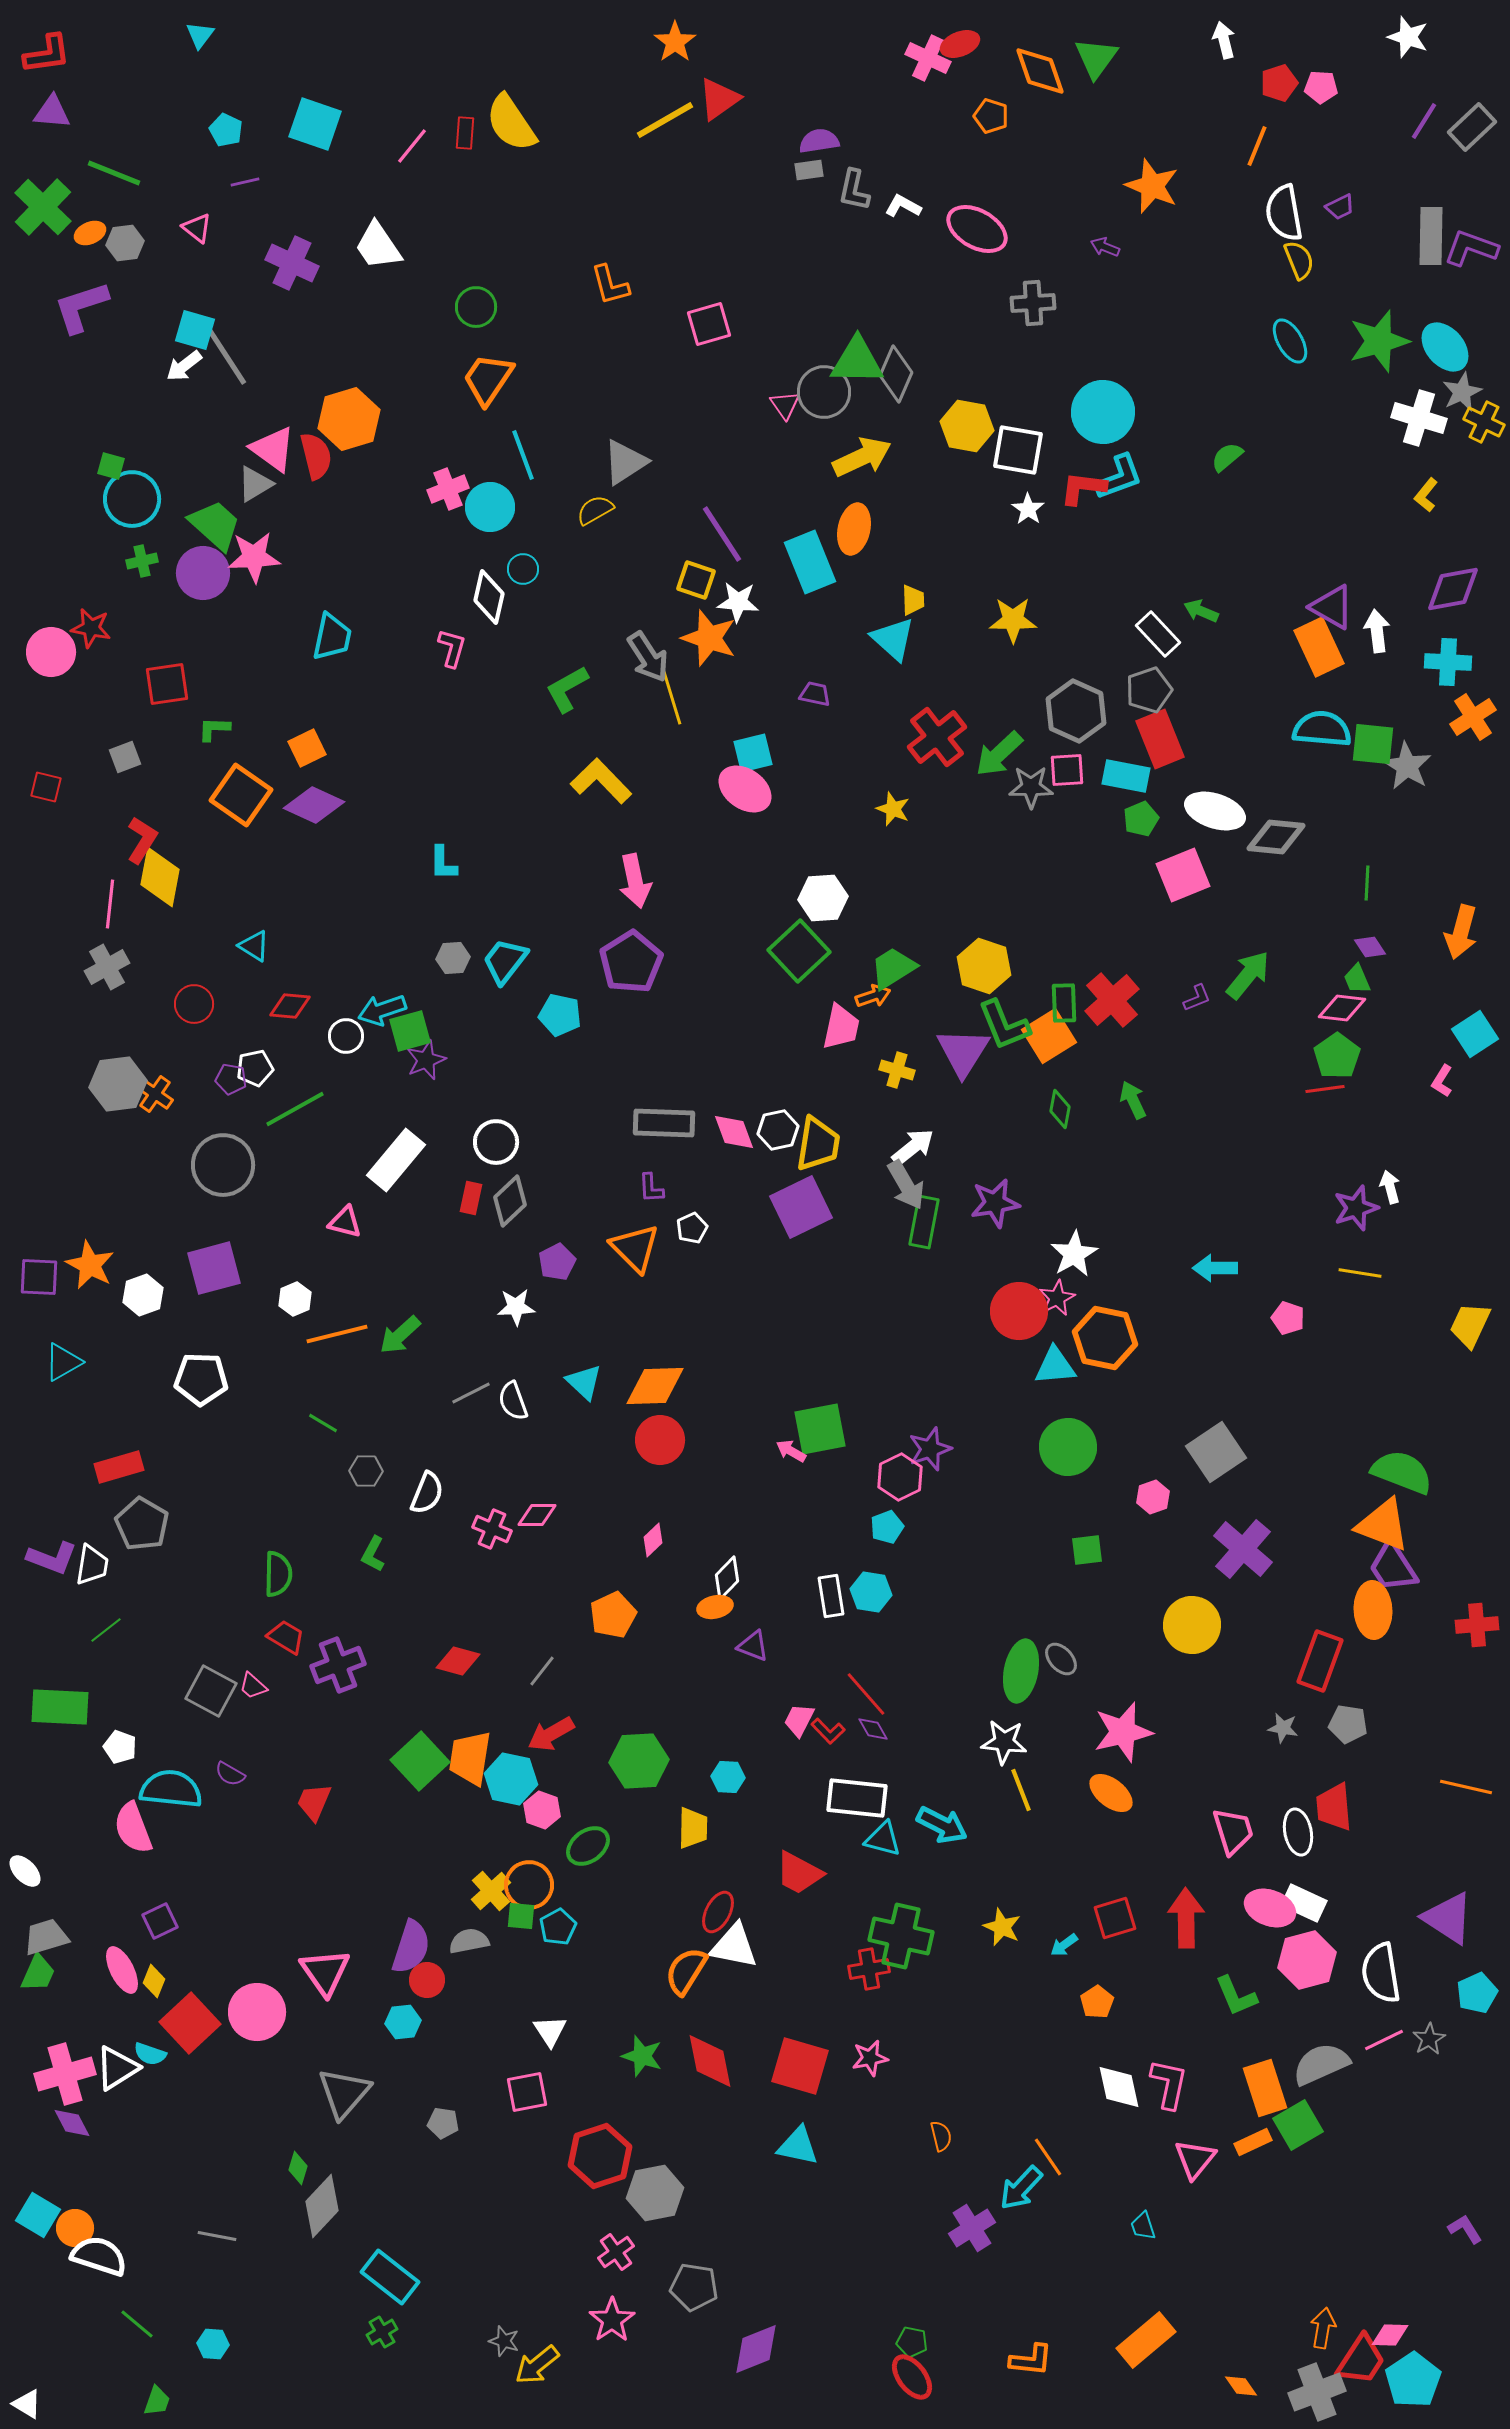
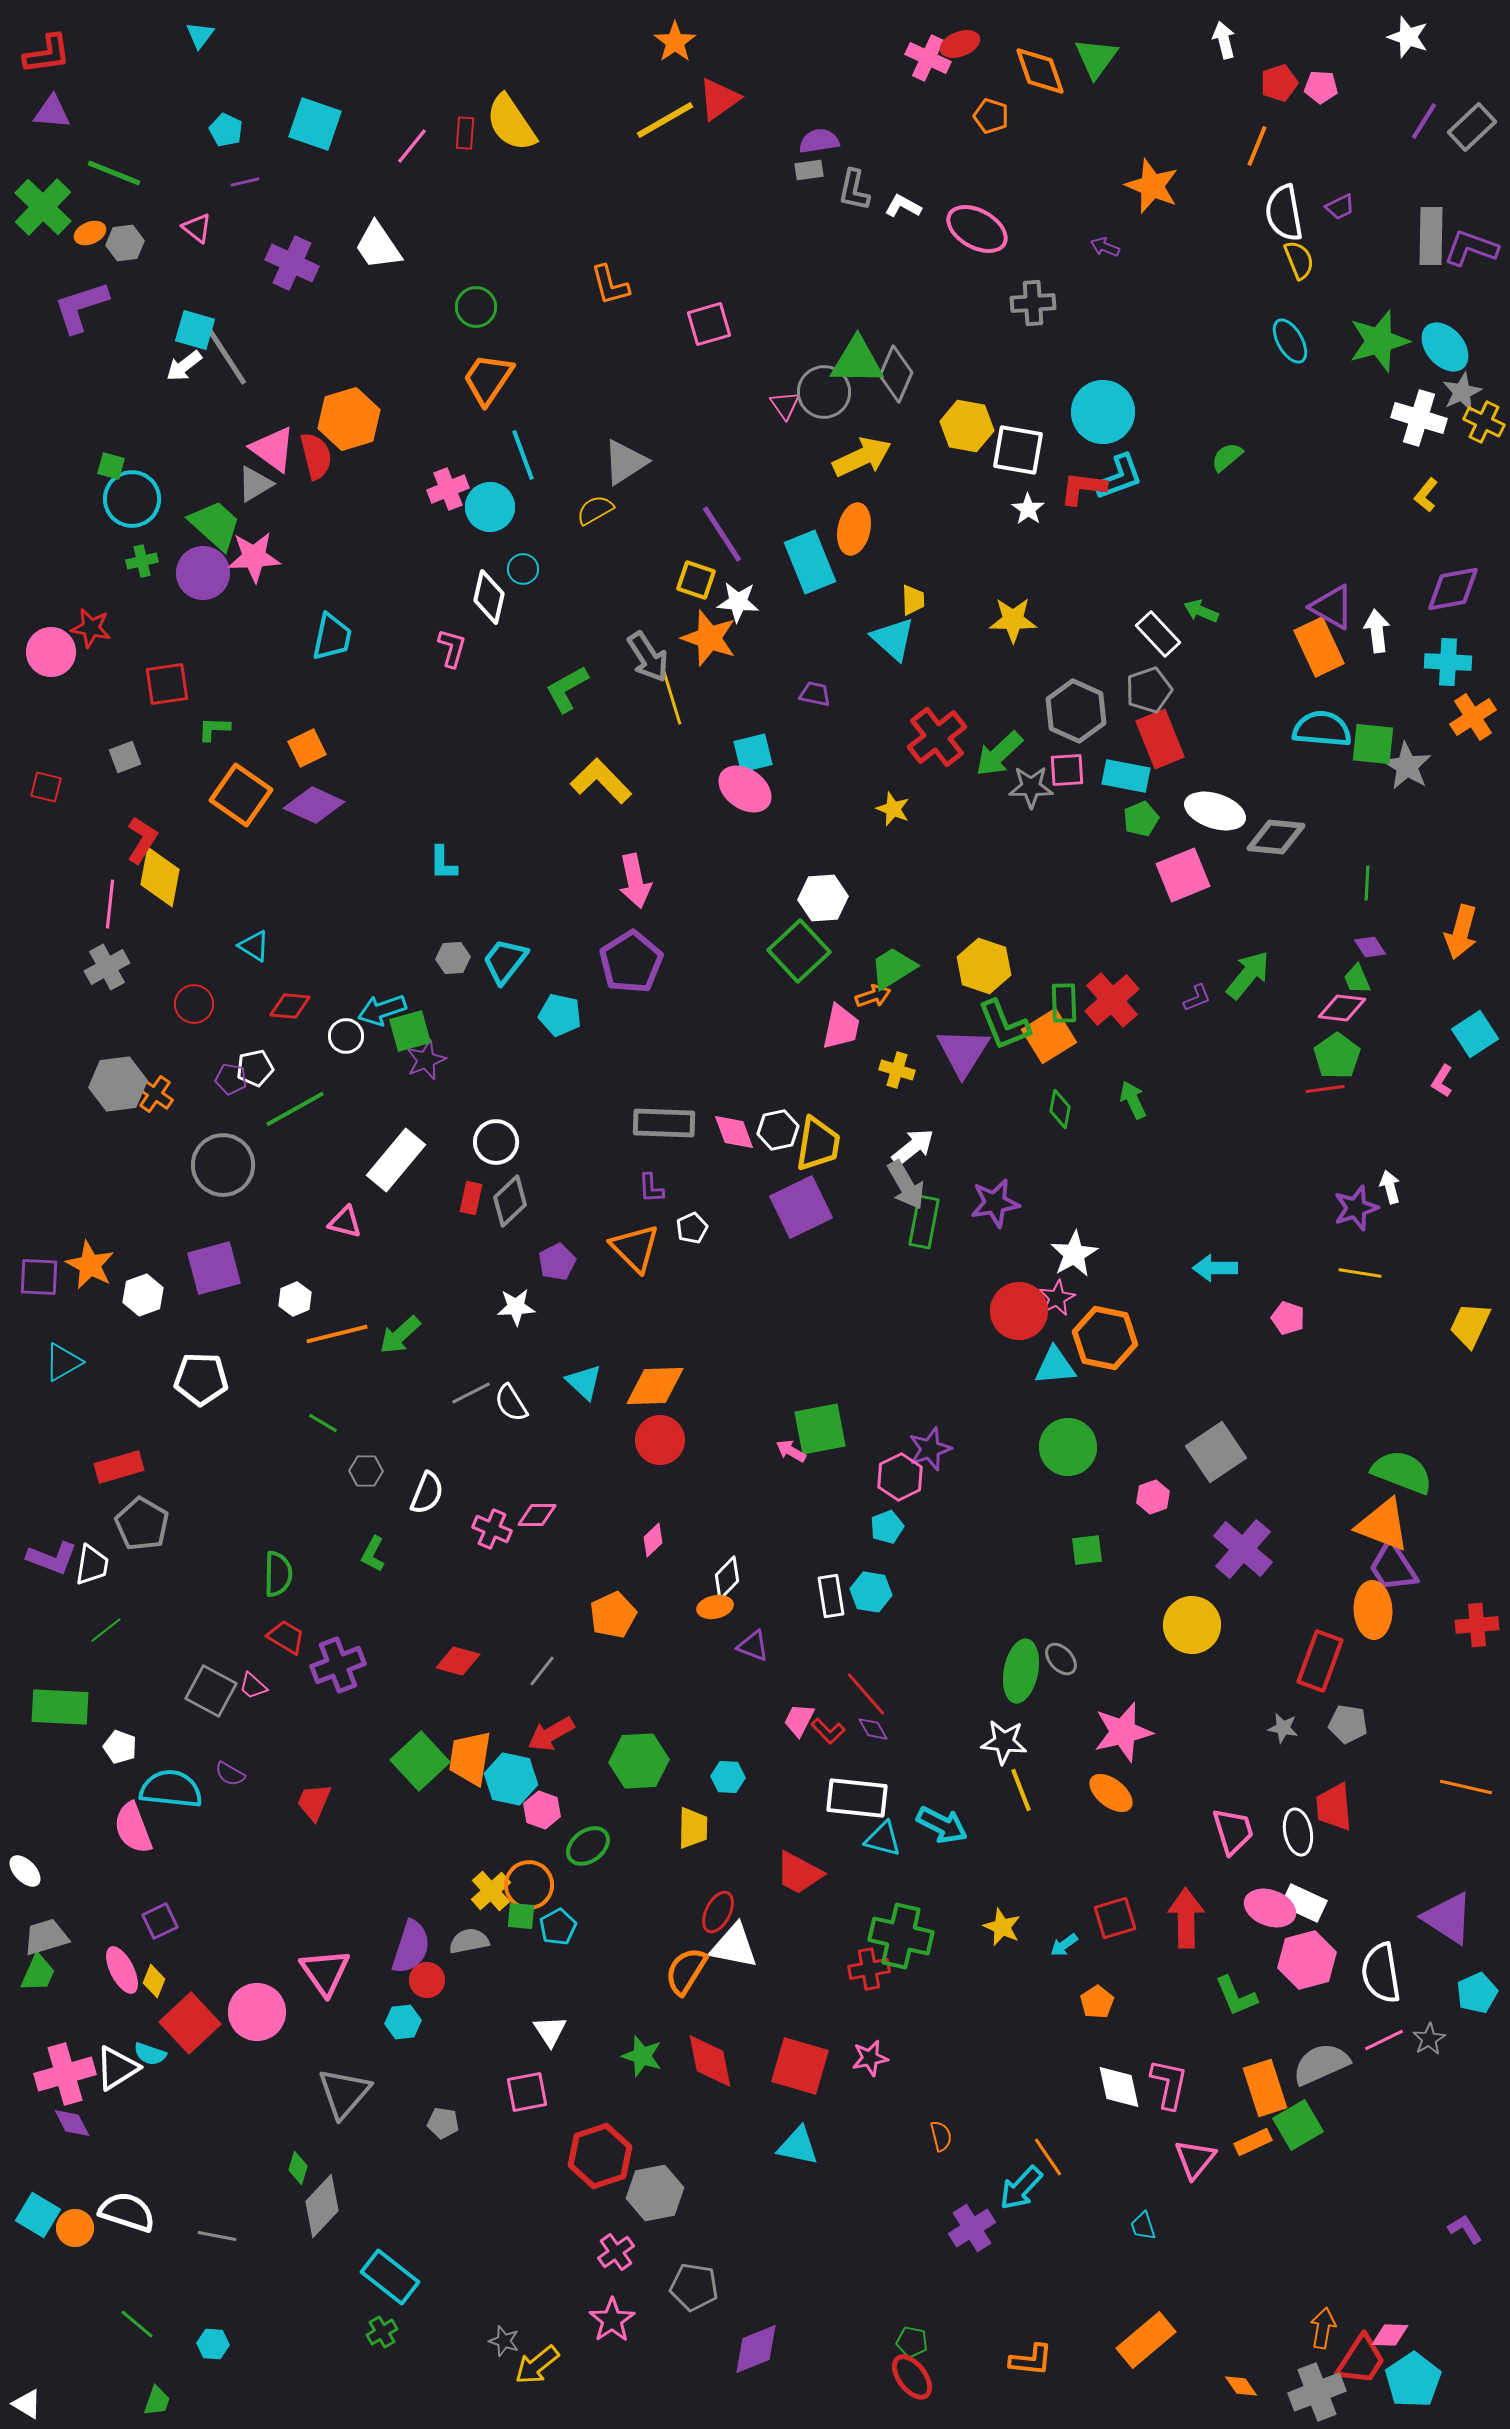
white semicircle at (513, 1401): moved 2 px left, 2 px down; rotated 12 degrees counterclockwise
white semicircle at (99, 2256): moved 28 px right, 44 px up
